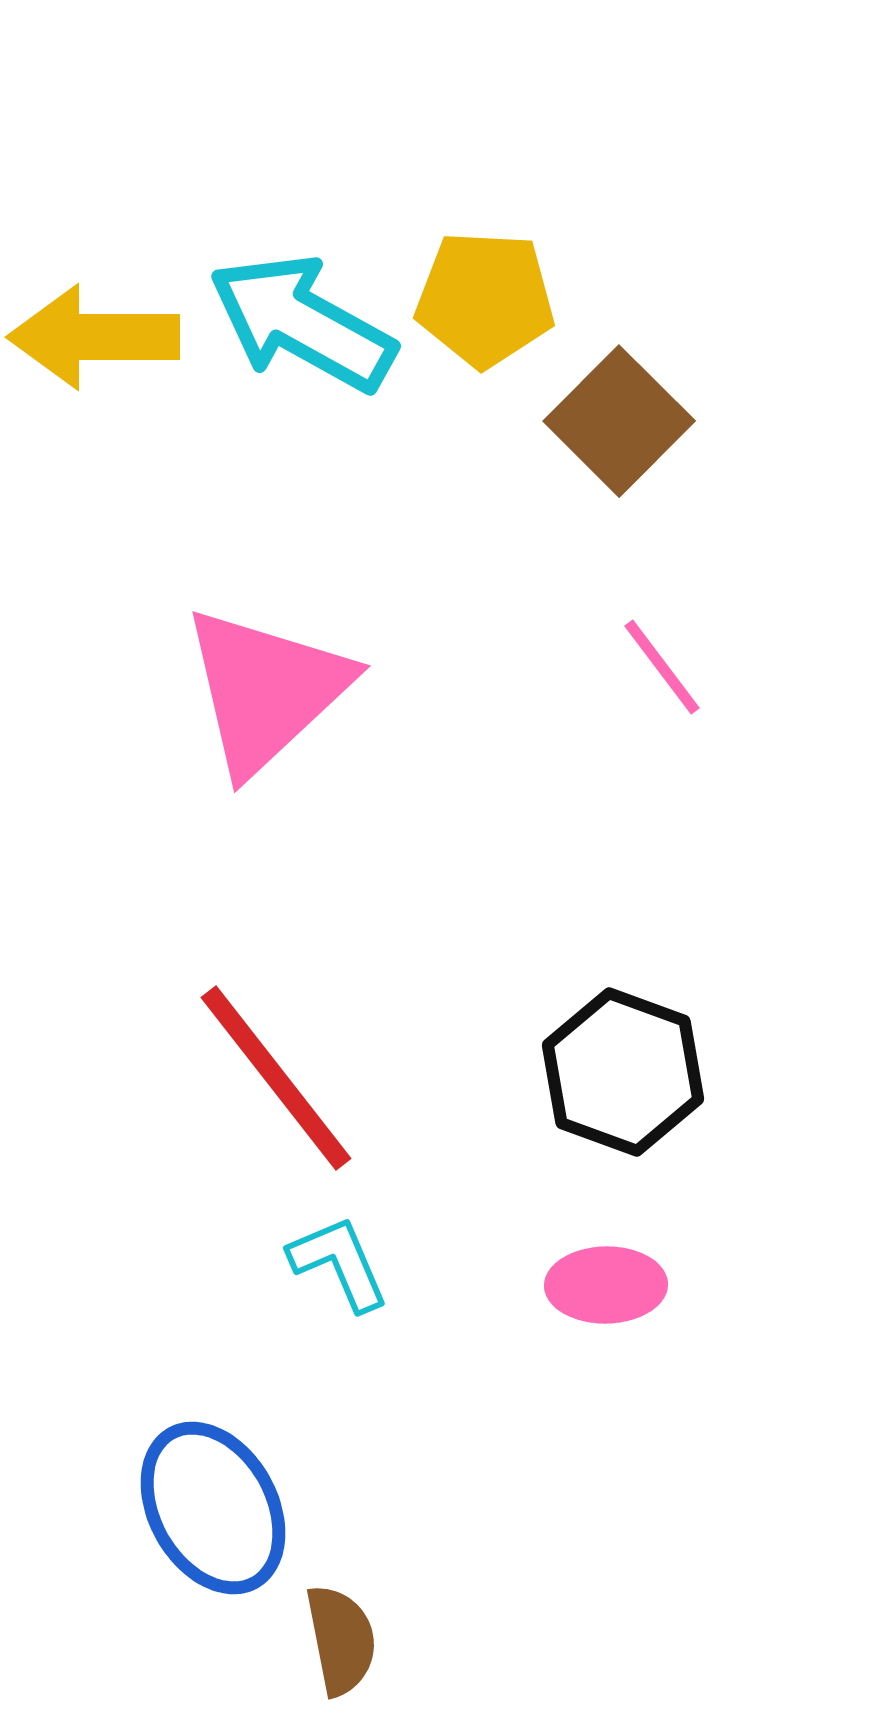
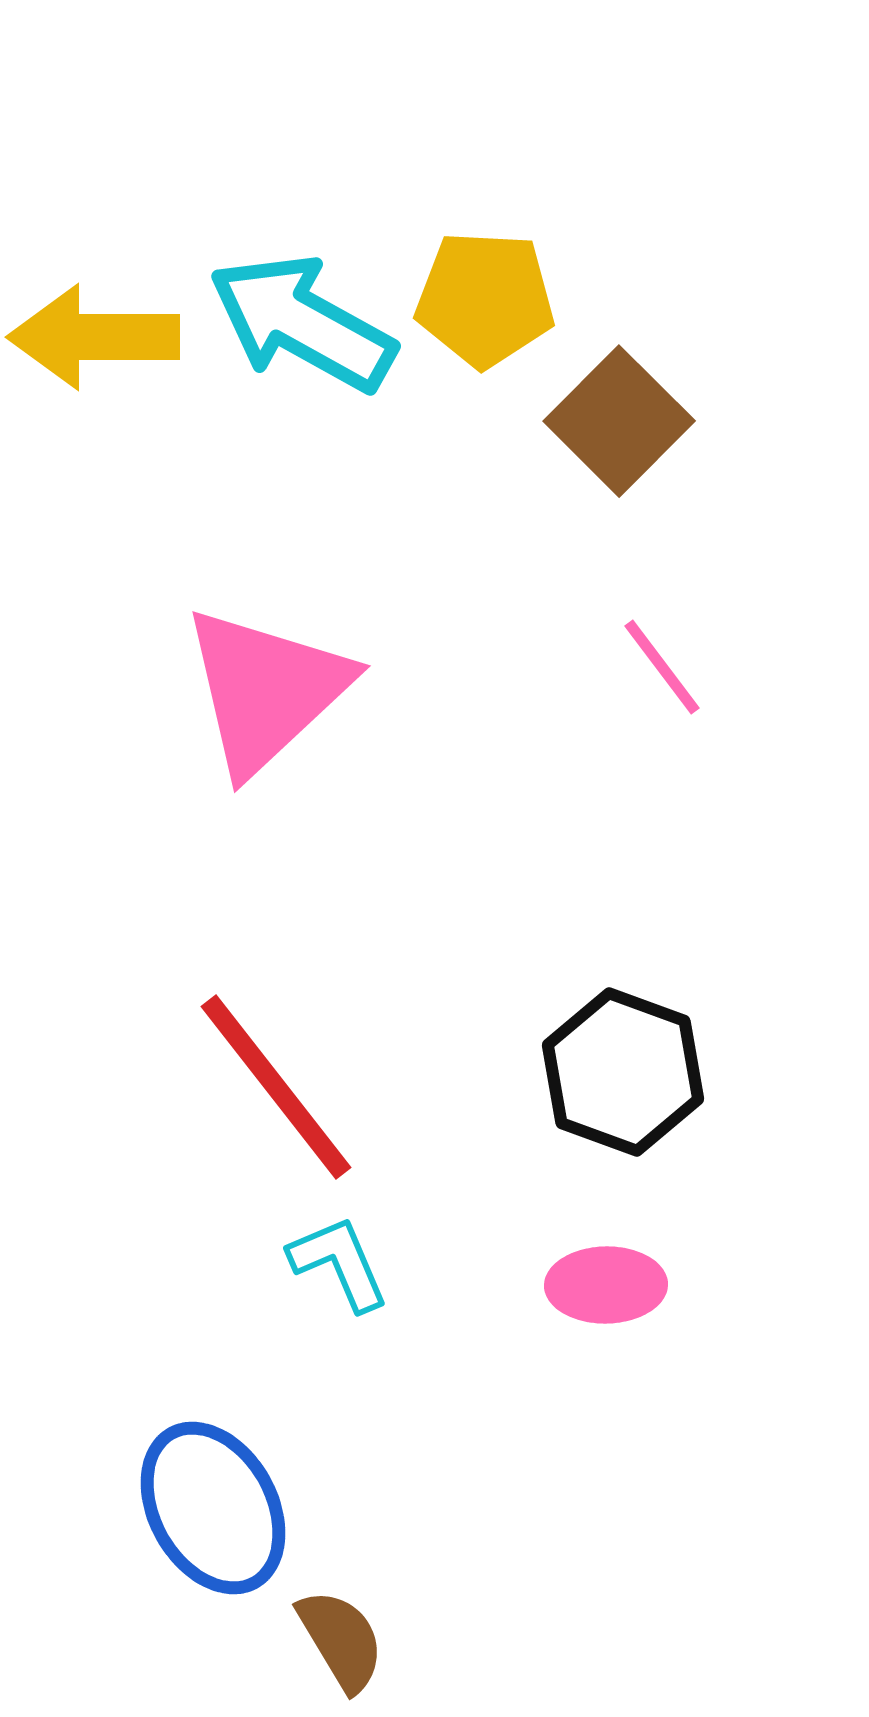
red line: moved 9 px down
brown semicircle: rotated 20 degrees counterclockwise
